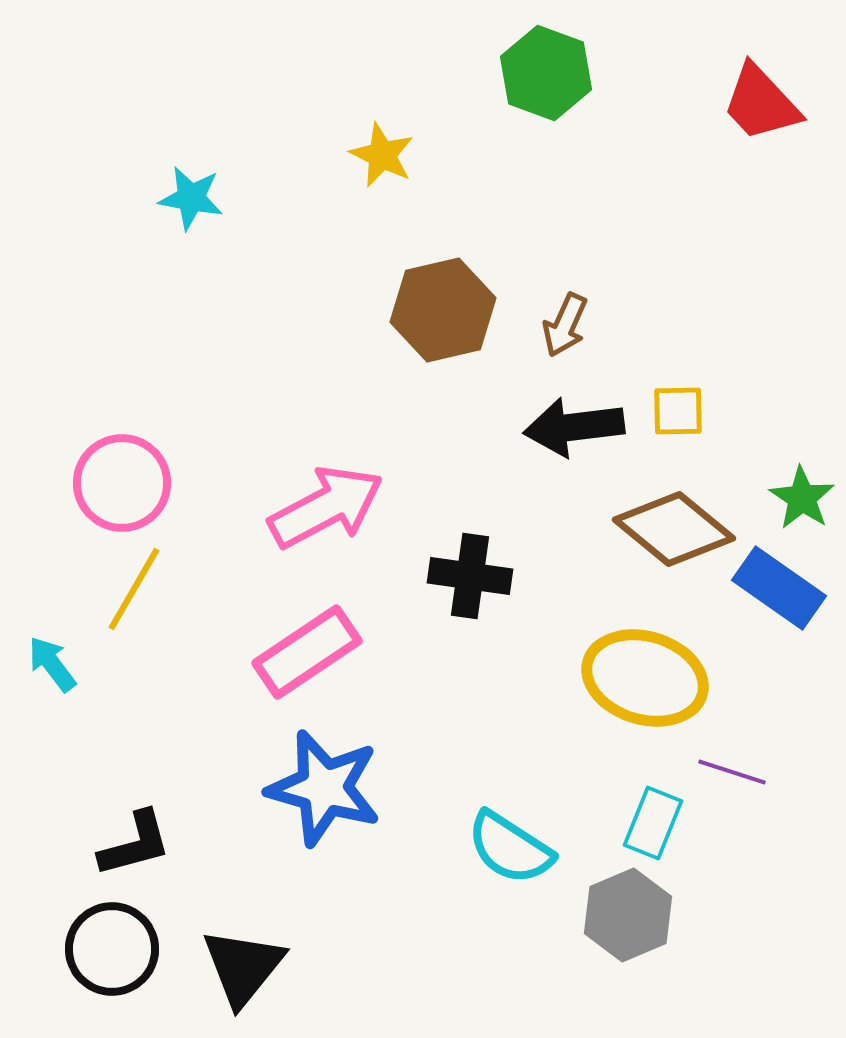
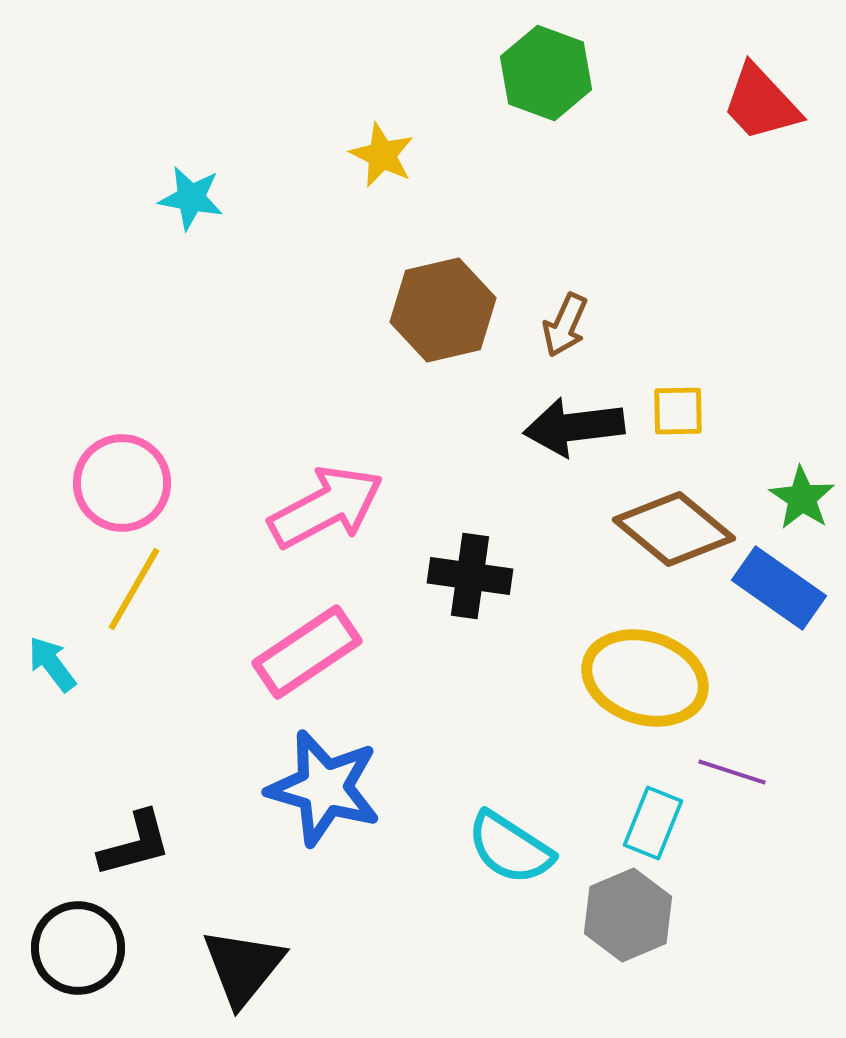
black circle: moved 34 px left, 1 px up
